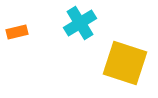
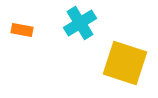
orange rectangle: moved 5 px right, 2 px up; rotated 25 degrees clockwise
